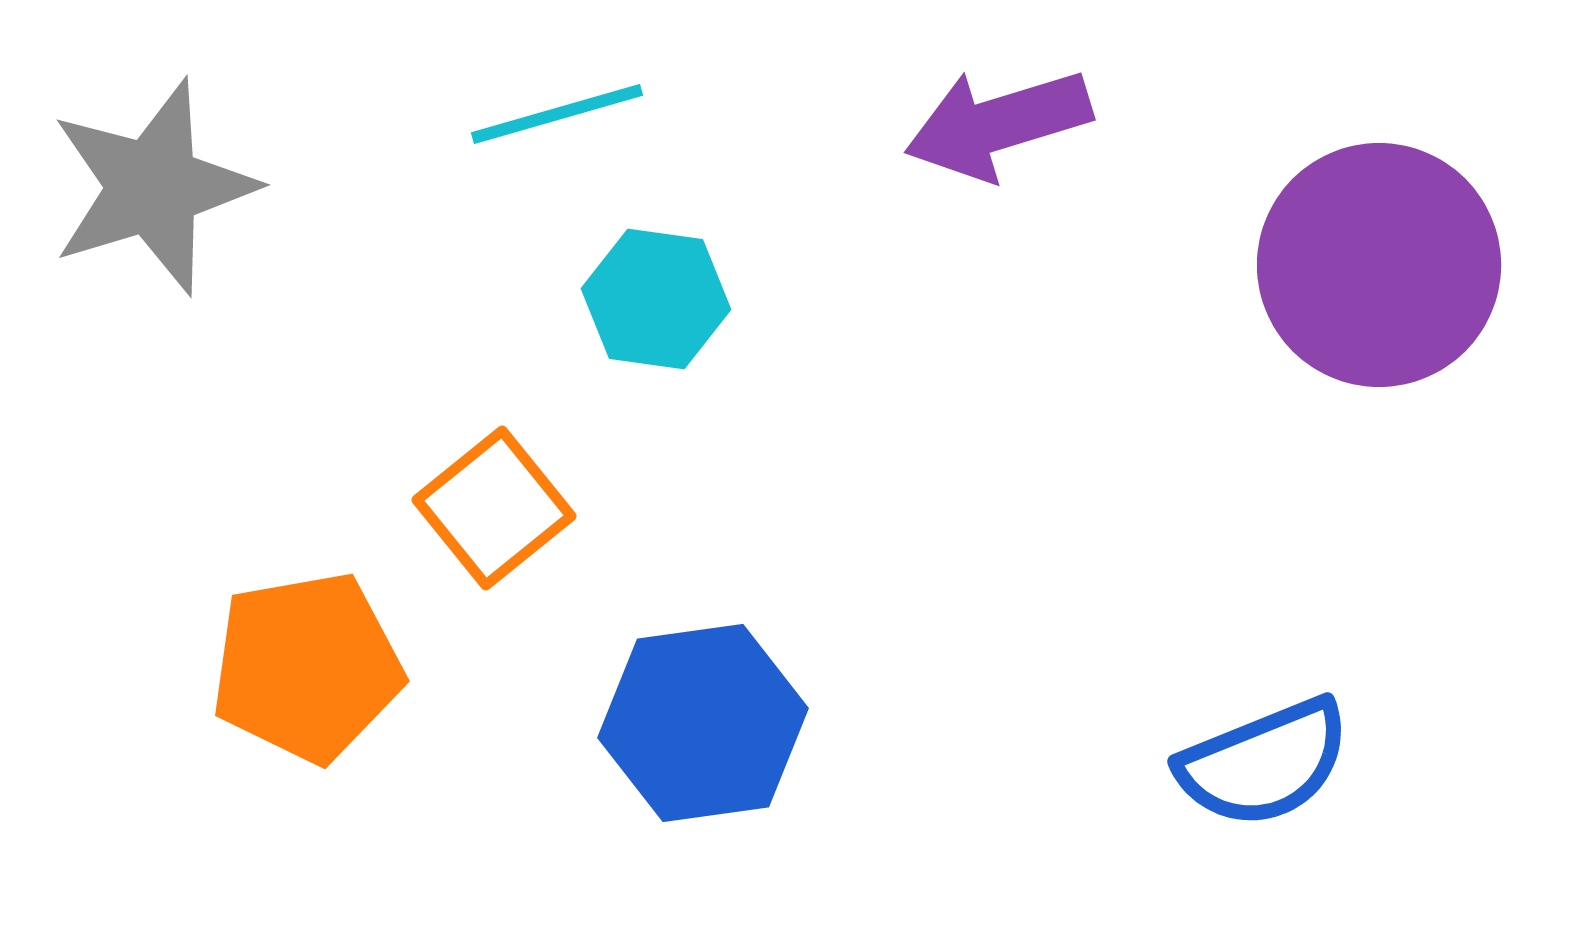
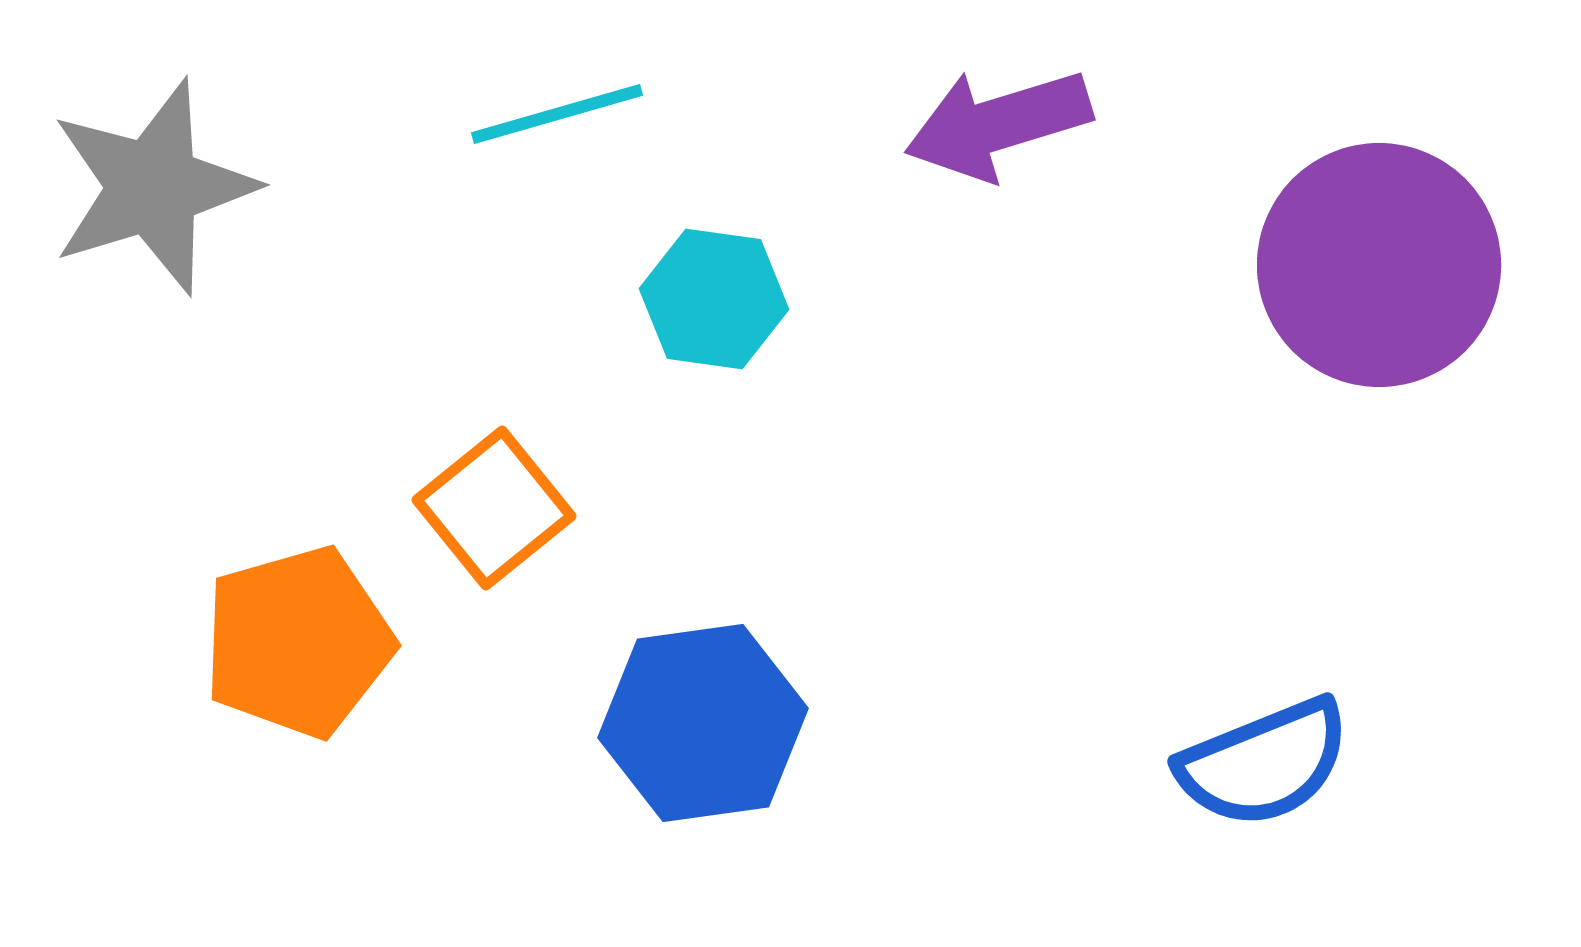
cyan hexagon: moved 58 px right
orange pentagon: moved 9 px left, 25 px up; rotated 6 degrees counterclockwise
